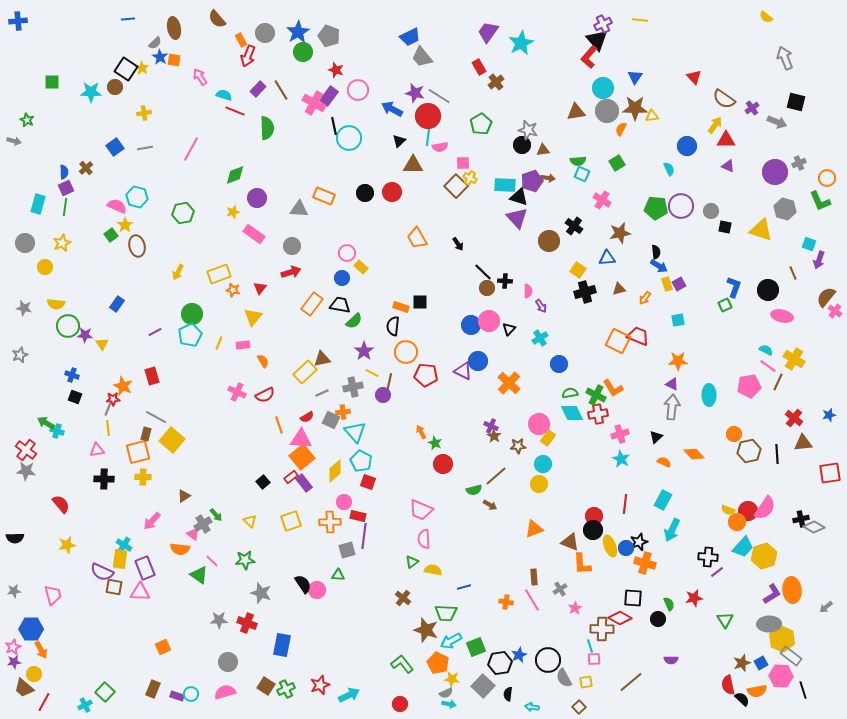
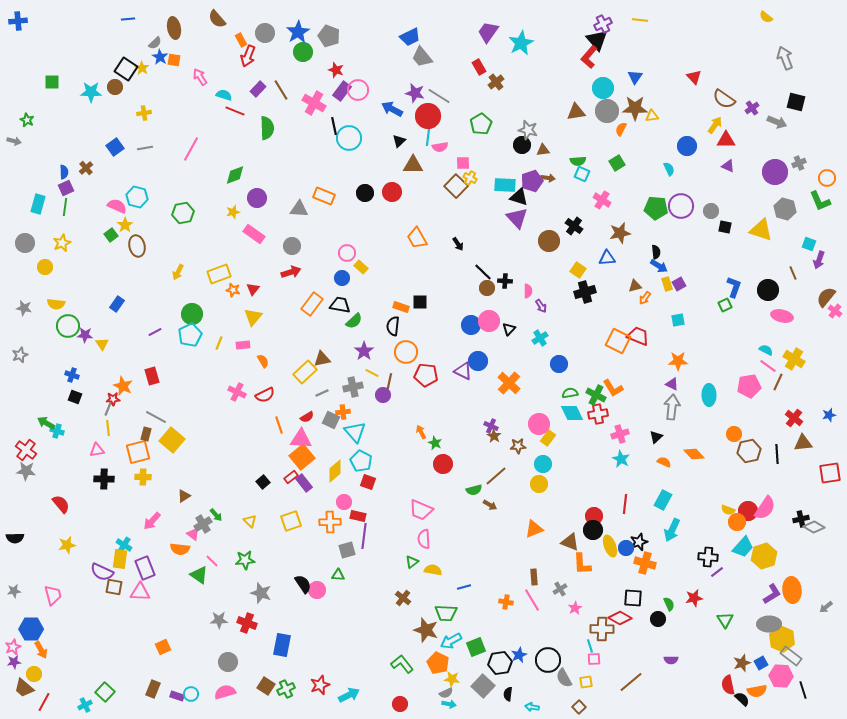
purple rectangle at (329, 96): moved 13 px right, 5 px up
red triangle at (260, 288): moved 7 px left, 1 px down
brown triangle at (619, 289): moved 16 px right, 3 px up
